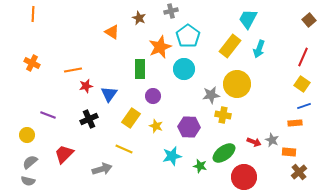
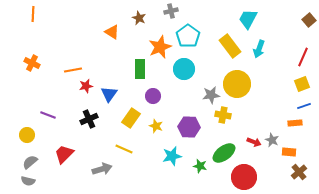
yellow rectangle at (230, 46): rotated 75 degrees counterclockwise
yellow square at (302, 84): rotated 35 degrees clockwise
